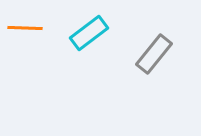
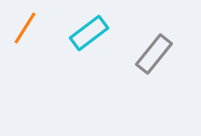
orange line: rotated 60 degrees counterclockwise
